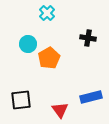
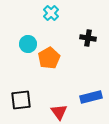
cyan cross: moved 4 px right
red triangle: moved 1 px left, 2 px down
